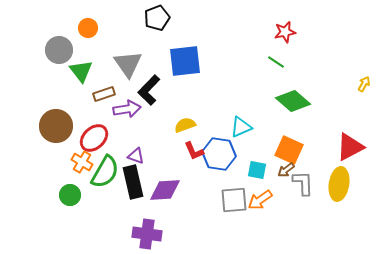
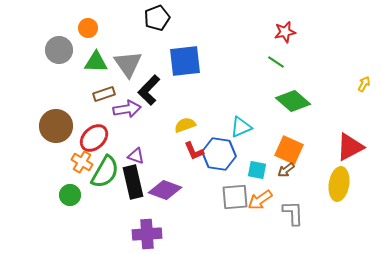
green triangle: moved 15 px right, 9 px up; rotated 50 degrees counterclockwise
gray L-shape: moved 10 px left, 30 px down
purple diamond: rotated 24 degrees clockwise
gray square: moved 1 px right, 3 px up
purple cross: rotated 12 degrees counterclockwise
